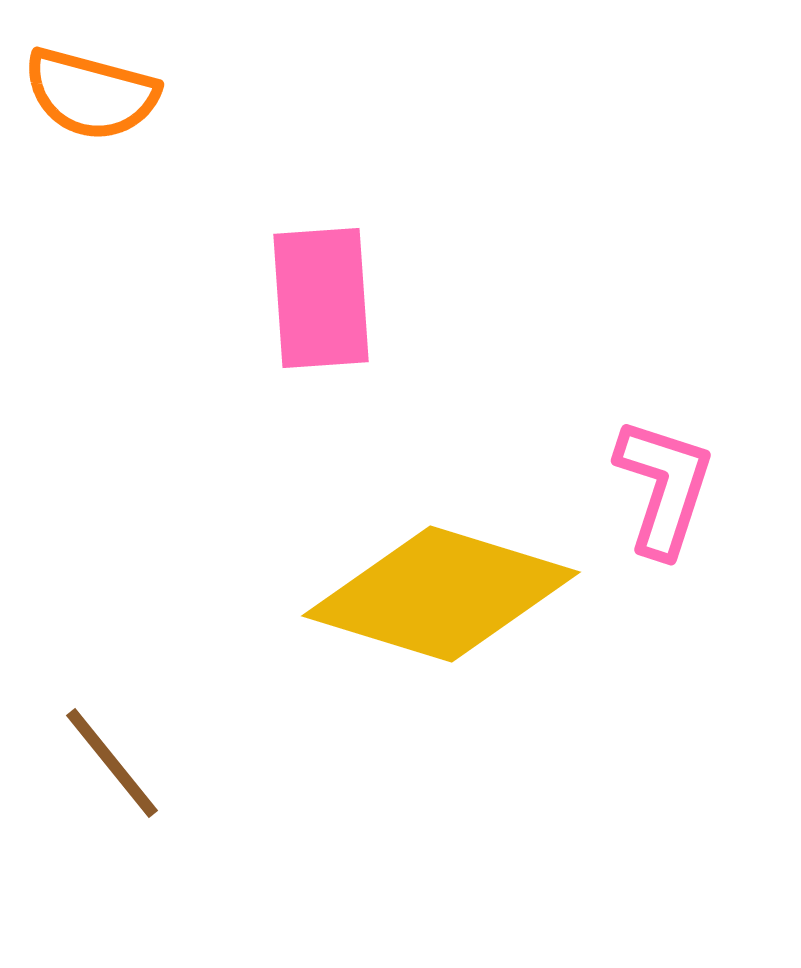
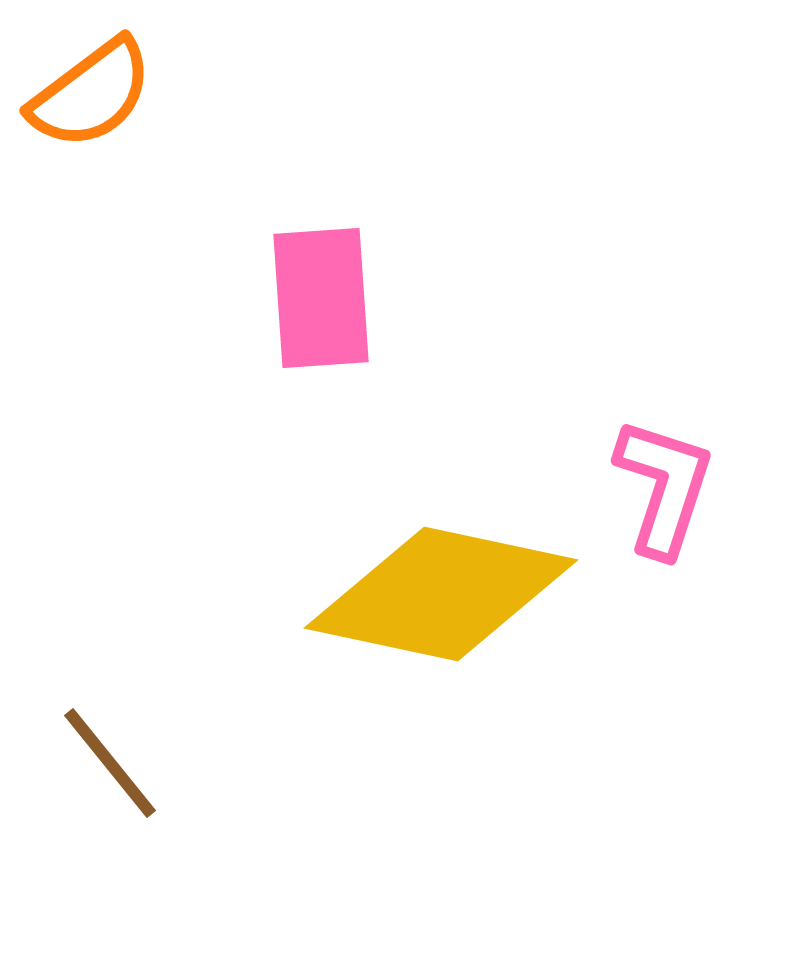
orange semicircle: rotated 52 degrees counterclockwise
yellow diamond: rotated 5 degrees counterclockwise
brown line: moved 2 px left
